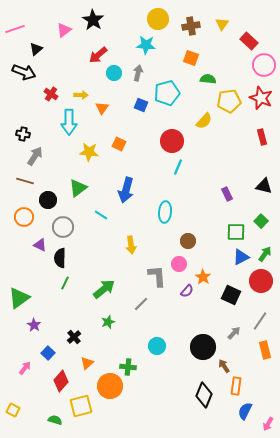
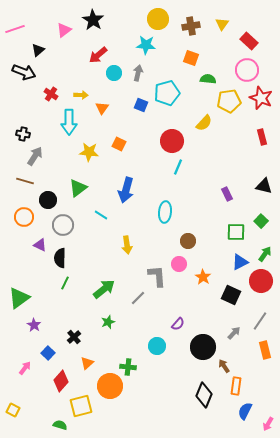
black triangle at (36, 49): moved 2 px right, 1 px down
pink circle at (264, 65): moved 17 px left, 5 px down
yellow semicircle at (204, 121): moved 2 px down
gray circle at (63, 227): moved 2 px up
yellow arrow at (131, 245): moved 4 px left
blue triangle at (241, 257): moved 1 px left, 5 px down
purple semicircle at (187, 291): moved 9 px left, 33 px down
gray line at (141, 304): moved 3 px left, 6 px up
green semicircle at (55, 420): moved 5 px right, 5 px down
